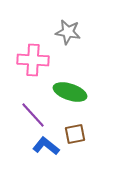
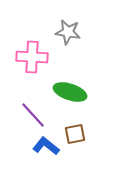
pink cross: moved 1 px left, 3 px up
